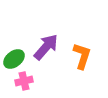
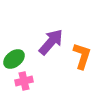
purple arrow: moved 5 px right, 5 px up
